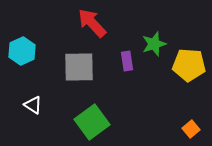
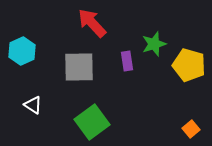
yellow pentagon: rotated 12 degrees clockwise
